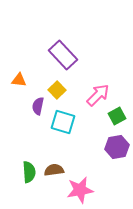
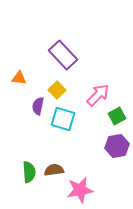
orange triangle: moved 2 px up
cyan square: moved 3 px up
purple hexagon: moved 1 px up
